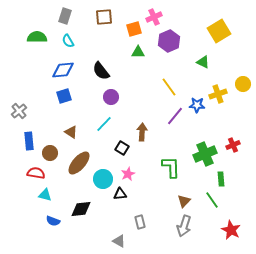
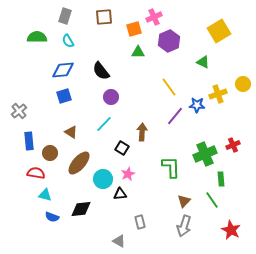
blue semicircle at (53, 221): moved 1 px left, 4 px up
